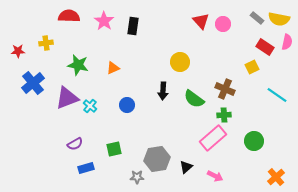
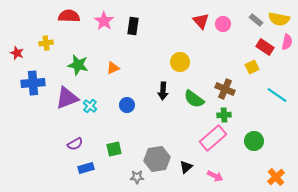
gray rectangle: moved 1 px left, 2 px down
red star: moved 1 px left, 2 px down; rotated 24 degrees clockwise
blue cross: rotated 35 degrees clockwise
